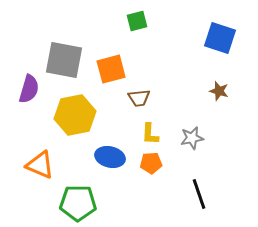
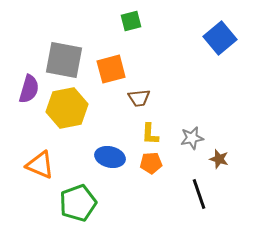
green square: moved 6 px left
blue square: rotated 32 degrees clockwise
brown star: moved 68 px down
yellow hexagon: moved 8 px left, 7 px up
green pentagon: rotated 21 degrees counterclockwise
